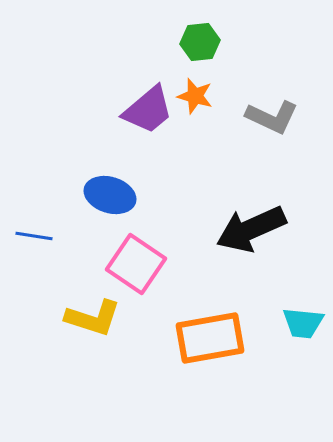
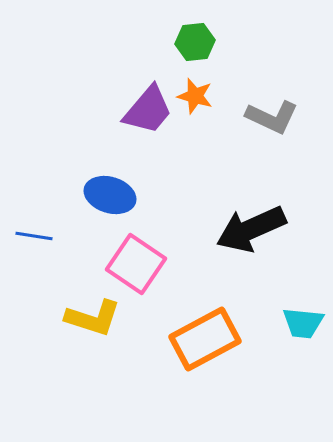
green hexagon: moved 5 px left
purple trapezoid: rotated 10 degrees counterclockwise
orange rectangle: moved 5 px left, 1 px down; rotated 18 degrees counterclockwise
